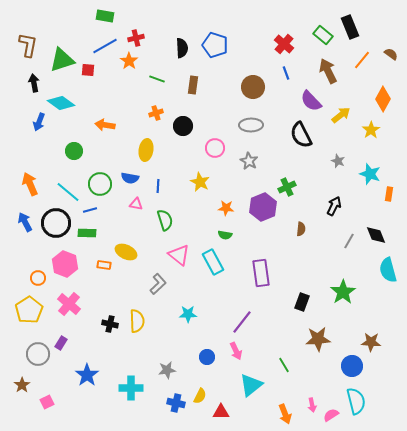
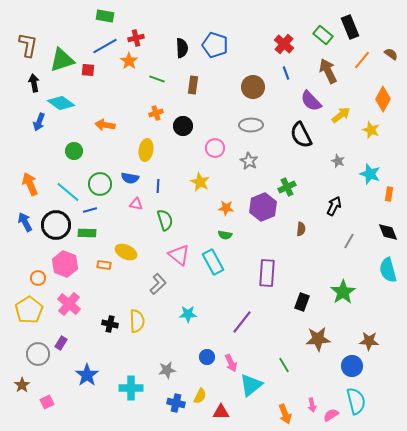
yellow star at (371, 130): rotated 18 degrees counterclockwise
black circle at (56, 223): moved 2 px down
black diamond at (376, 235): moved 12 px right, 3 px up
purple rectangle at (261, 273): moved 6 px right; rotated 12 degrees clockwise
brown star at (371, 342): moved 2 px left, 1 px up
pink arrow at (236, 351): moved 5 px left, 12 px down
